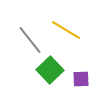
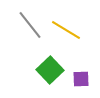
gray line: moved 15 px up
